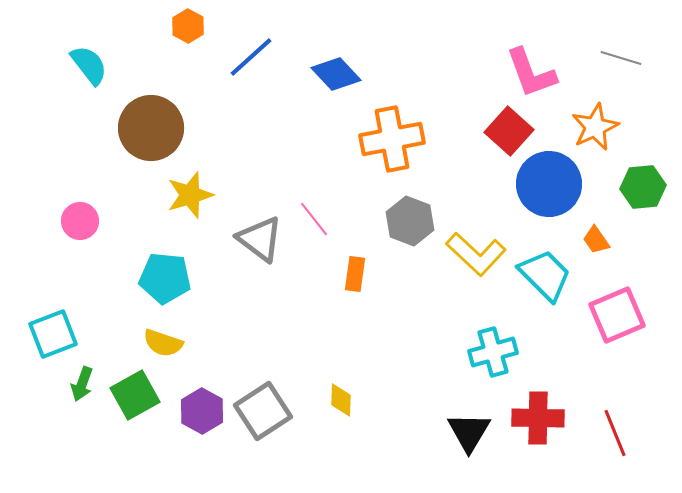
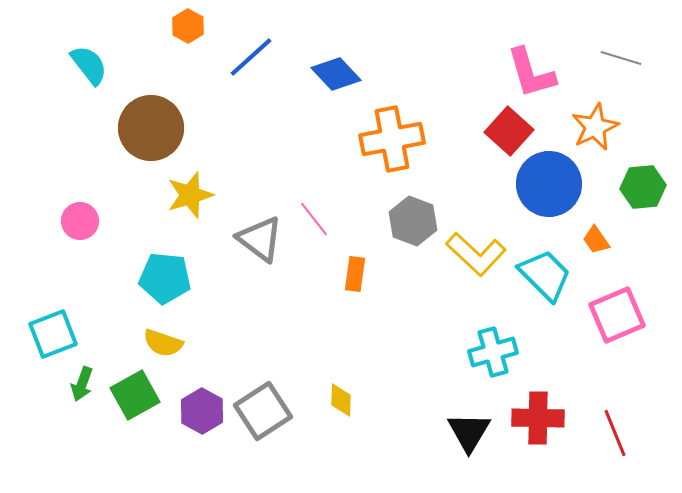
pink L-shape: rotated 4 degrees clockwise
gray hexagon: moved 3 px right
